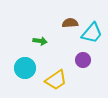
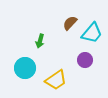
brown semicircle: rotated 42 degrees counterclockwise
green arrow: rotated 96 degrees clockwise
purple circle: moved 2 px right
